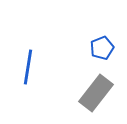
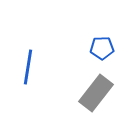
blue pentagon: rotated 20 degrees clockwise
